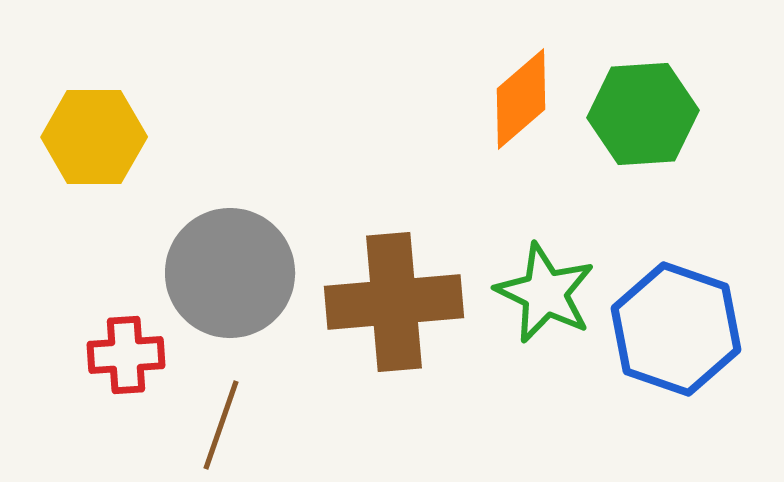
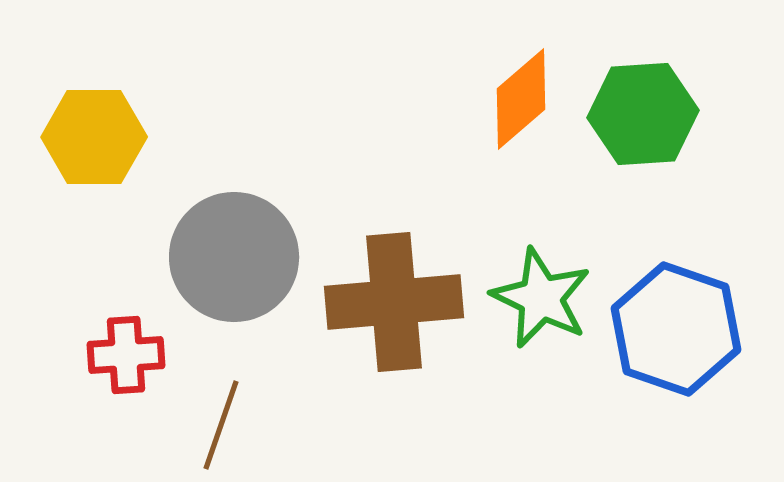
gray circle: moved 4 px right, 16 px up
green star: moved 4 px left, 5 px down
